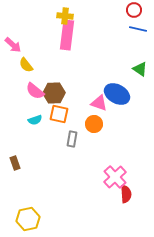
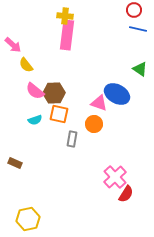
brown rectangle: rotated 48 degrees counterclockwise
red semicircle: rotated 36 degrees clockwise
